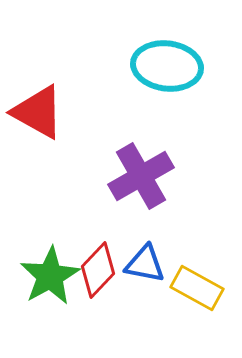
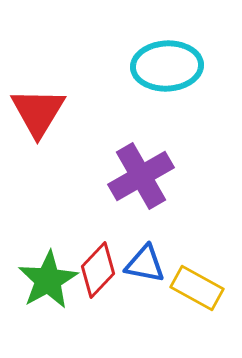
cyan ellipse: rotated 10 degrees counterclockwise
red triangle: rotated 32 degrees clockwise
green star: moved 2 px left, 4 px down
